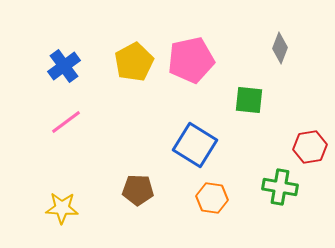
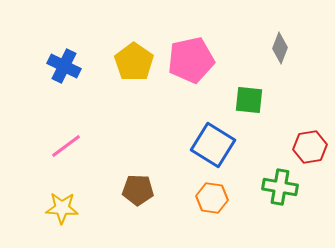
yellow pentagon: rotated 9 degrees counterclockwise
blue cross: rotated 28 degrees counterclockwise
pink line: moved 24 px down
blue square: moved 18 px right
